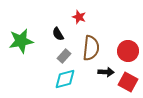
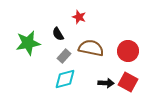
green star: moved 7 px right, 2 px down
brown semicircle: rotated 85 degrees counterclockwise
black arrow: moved 11 px down
